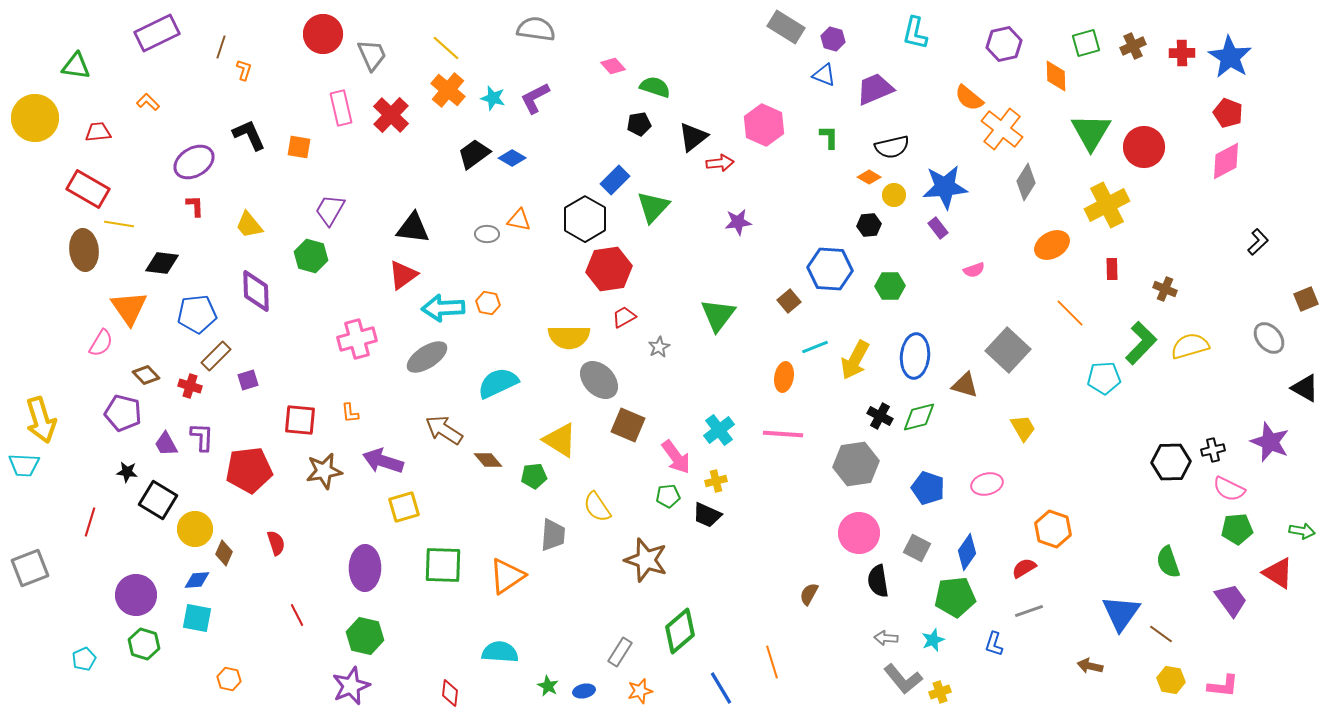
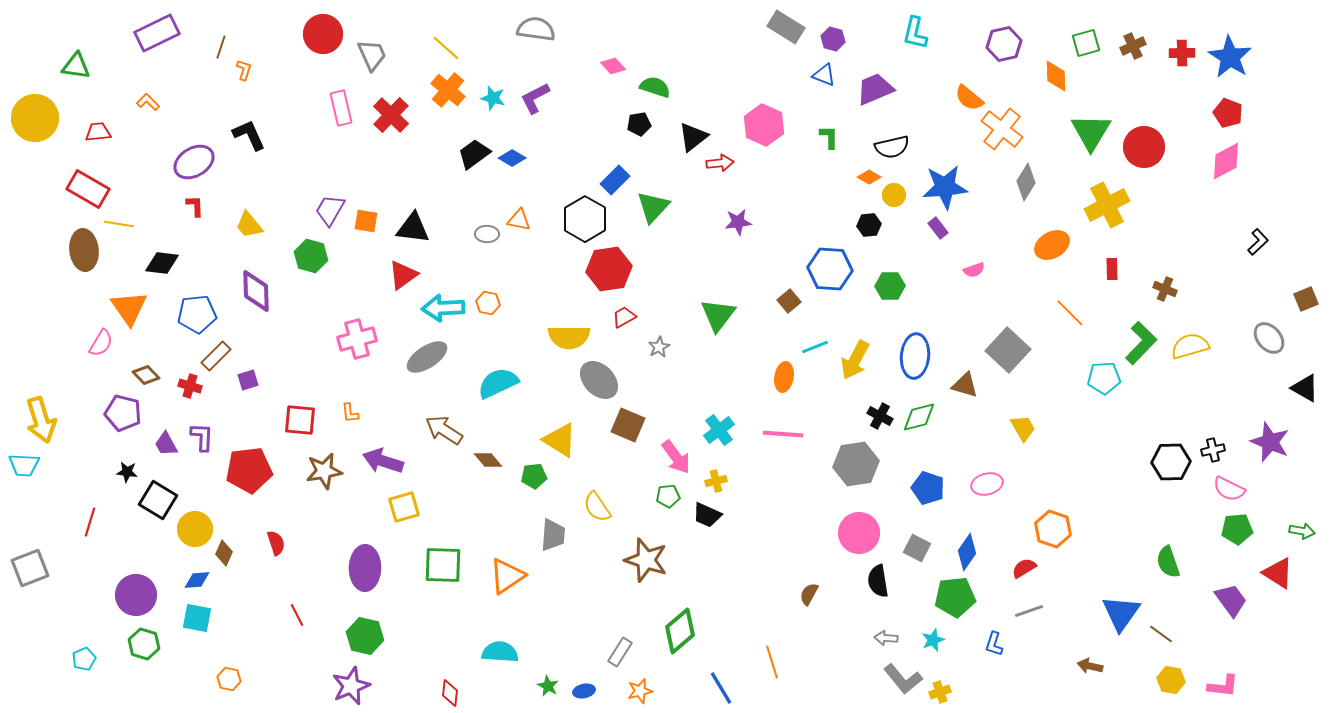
orange square at (299, 147): moved 67 px right, 74 px down
